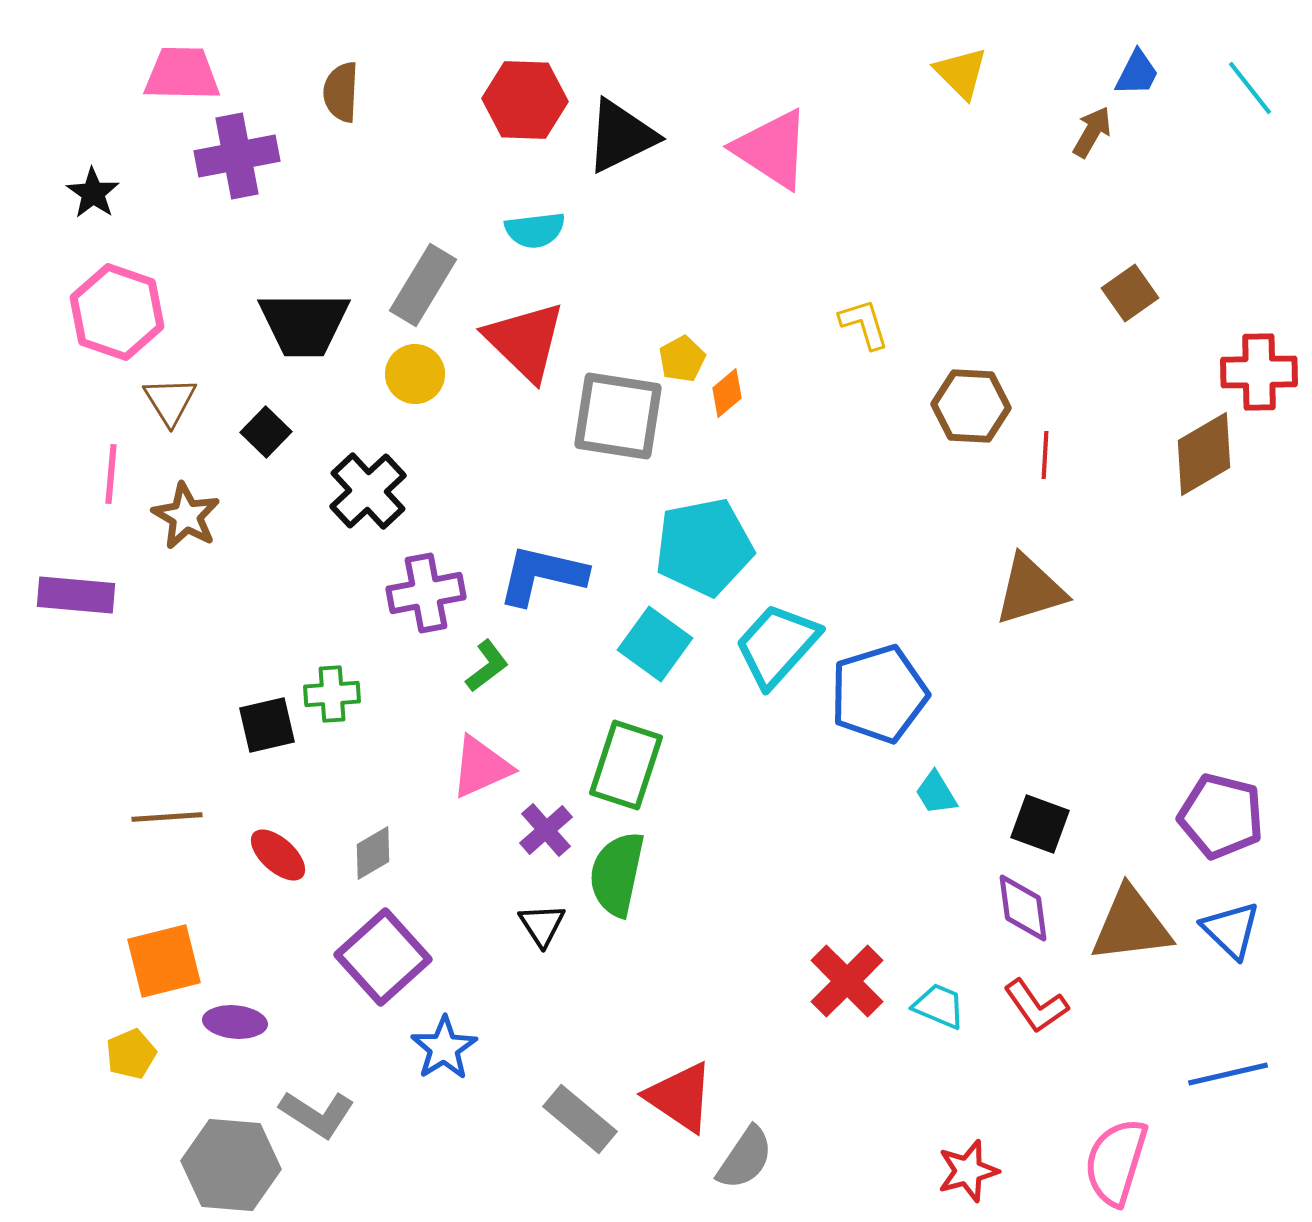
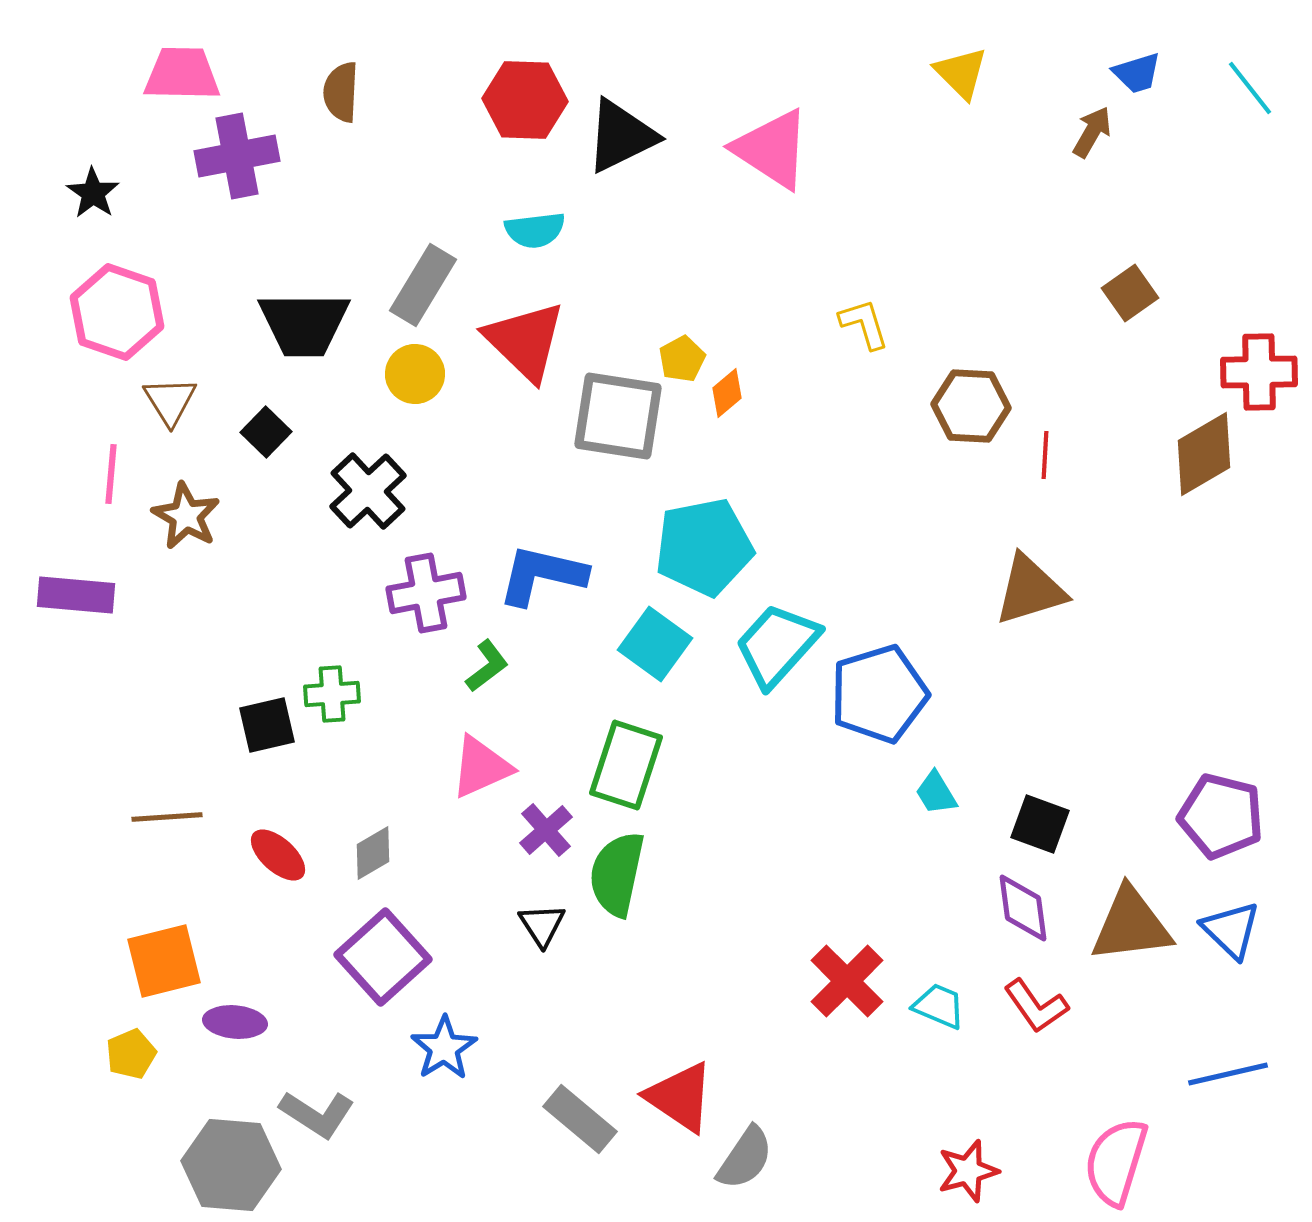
blue trapezoid at (1137, 73): rotated 46 degrees clockwise
